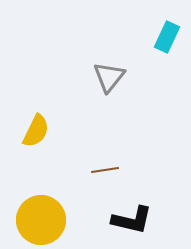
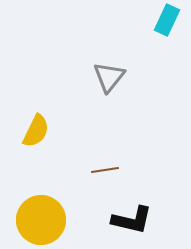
cyan rectangle: moved 17 px up
